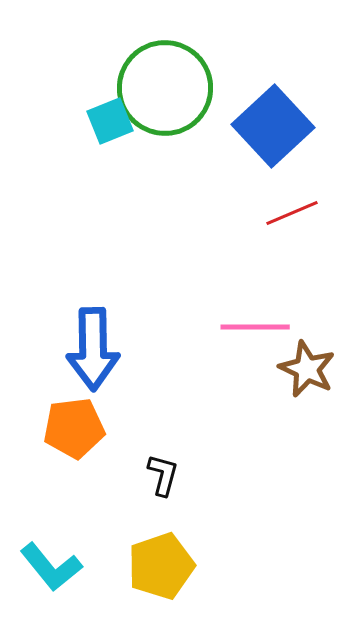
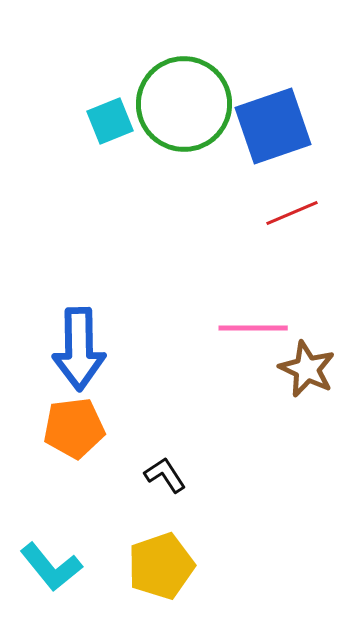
green circle: moved 19 px right, 16 px down
blue square: rotated 24 degrees clockwise
pink line: moved 2 px left, 1 px down
blue arrow: moved 14 px left
black L-shape: moved 2 px right; rotated 48 degrees counterclockwise
